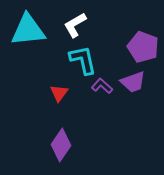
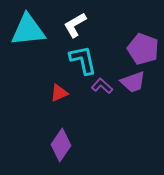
purple pentagon: moved 2 px down
red triangle: rotated 30 degrees clockwise
